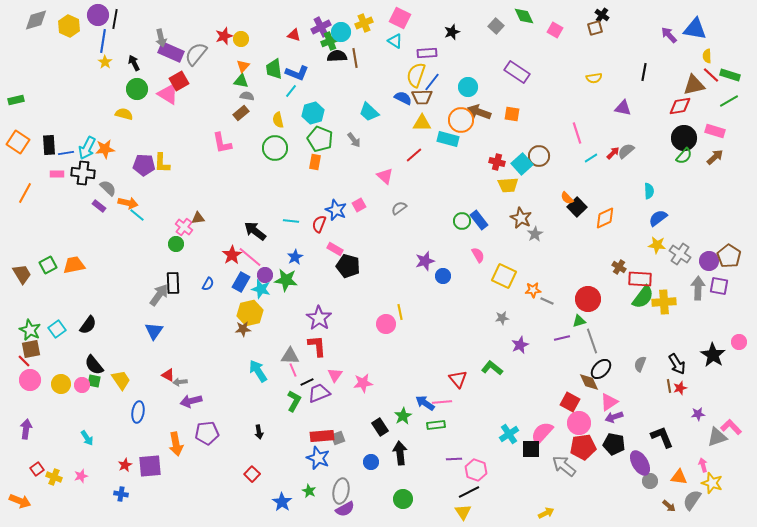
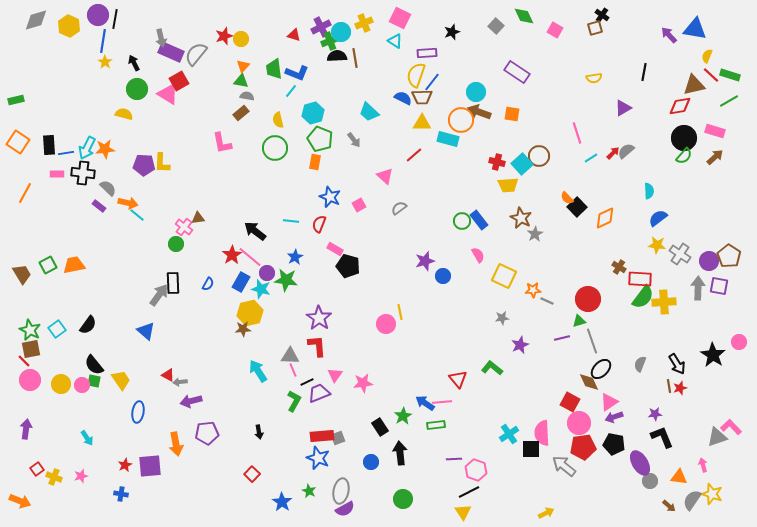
yellow semicircle at (707, 56): rotated 24 degrees clockwise
cyan circle at (468, 87): moved 8 px right, 5 px down
purple triangle at (623, 108): rotated 42 degrees counterclockwise
blue star at (336, 210): moved 6 px left, 13 px up
purple circle at (265, 275): moved 2 px right, 2 px up
blue triangle at (154, 331): moved 8 px left; rotated 24 degrees counterclockwise
purple star at (698, 414): moved 43 px left
pink semicircle at (542, 433): rotated 45 degrees counterclockwise
yellow star at (712, 483): moved 11 px down
